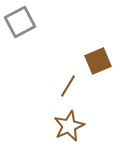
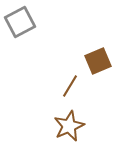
brown line: moved 2 px right
